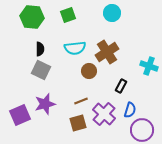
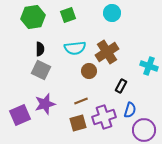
green hexagon: moved 1 px right; rotated 15 degrees counterclockwise
purple cross: moved 3 px down; rotated 30 degrees clockwise
purple circle: moved 2 px right
